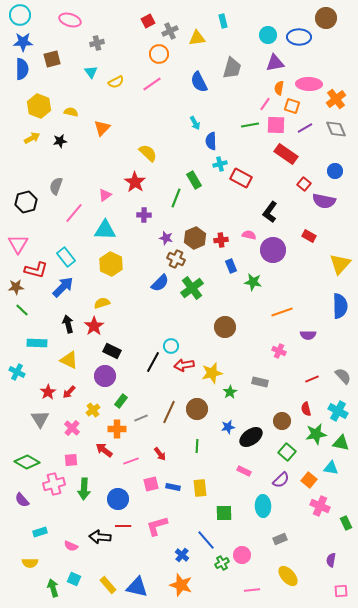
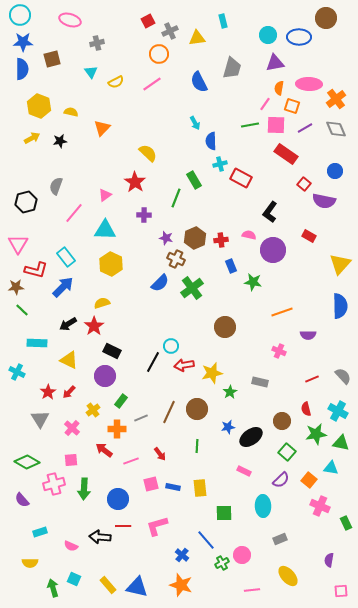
black arrow at (68, 324): rotated 108 degrees counterclockwise
purple semicircle at (331, 560): moved 2 px left
